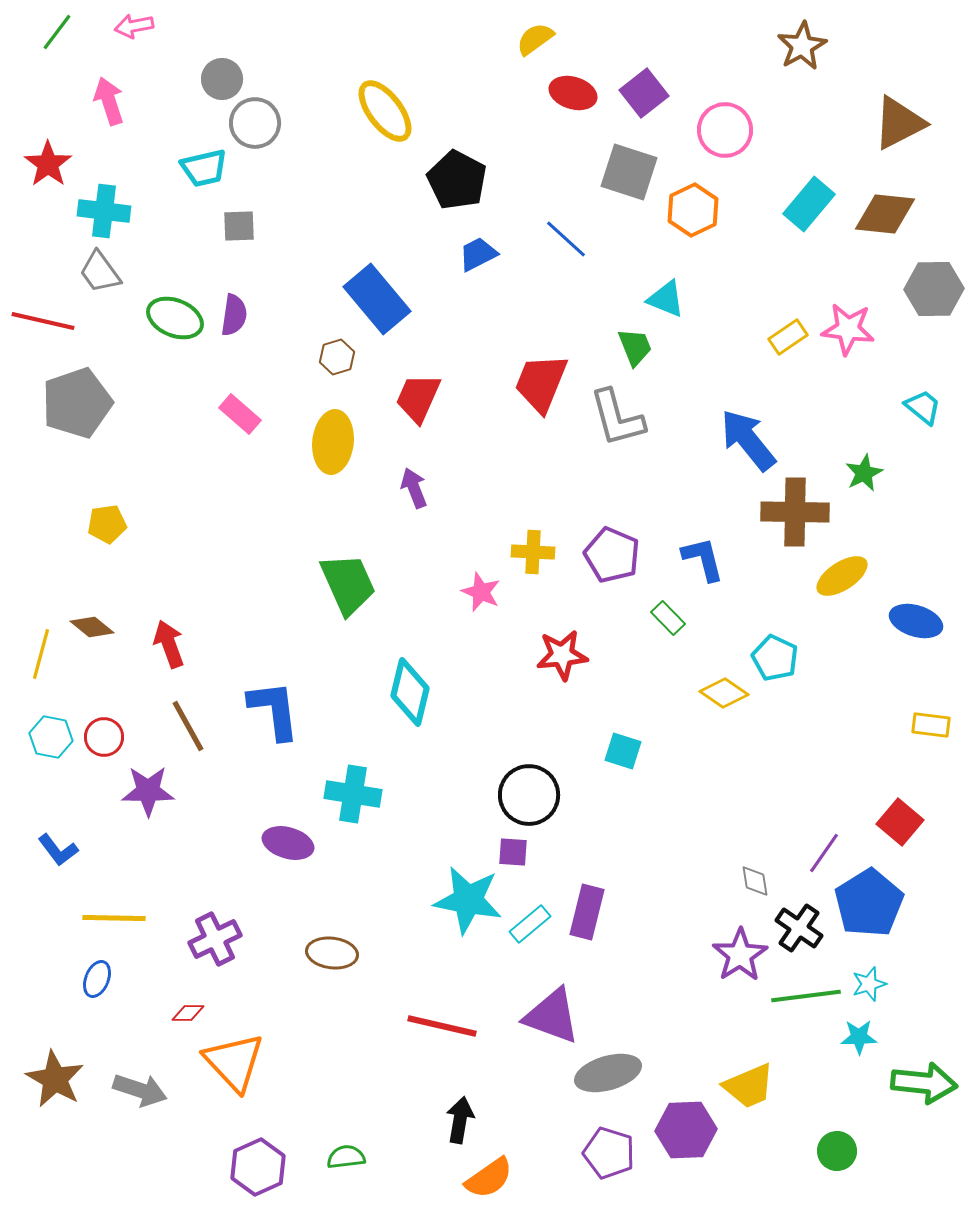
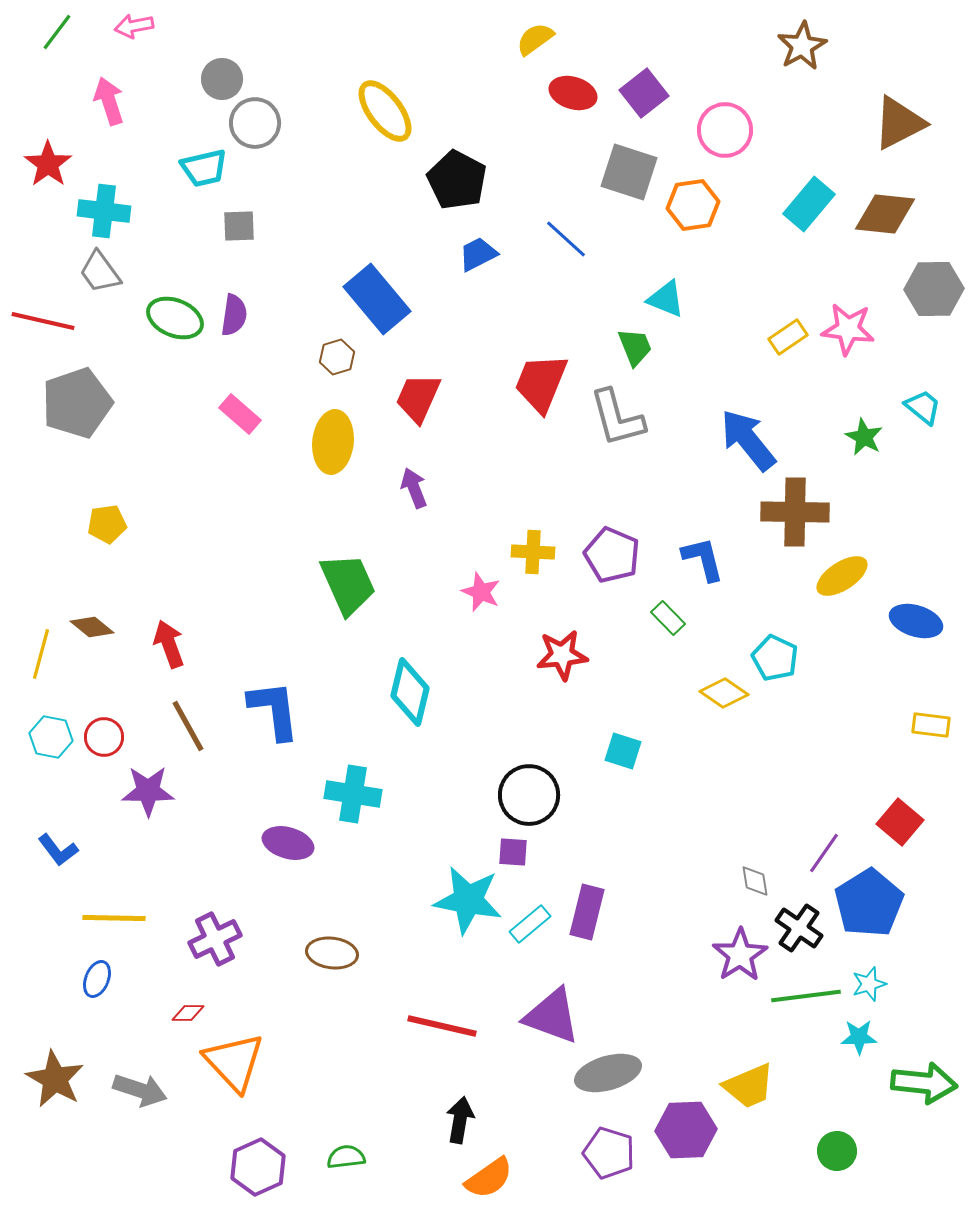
orange hexagon at (693, 210): moved 5 px up; rotated 18 degrees clockwise
green star at (864, 473): moved 36 px up; rotated 18 degrees counterclockwise
